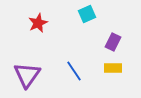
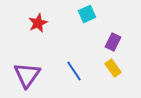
yellow rectangle: rotated 54 degrees clockwise
